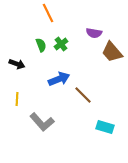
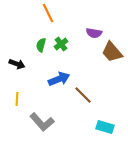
green semicircle: rotated 144 degrees counterclockwise
